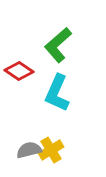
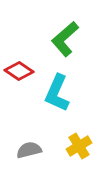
green L-shape: moved 7 px right, 6 px up
yellow cross: moved 28 px right, 4 px up
